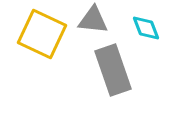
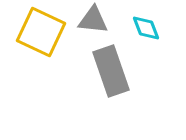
yellow square: moved 1 px left, 2 px up
gray rectangle: moved 2 px left, 1 px down
